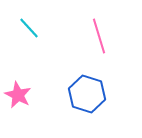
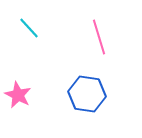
pink line: moved 1 px down
blue hexagon: rotated 9 degrees counterclockwise
